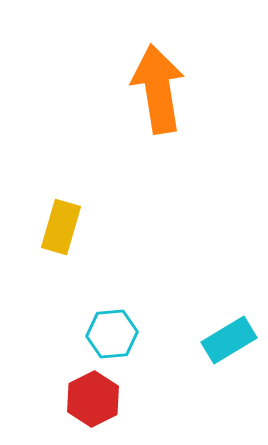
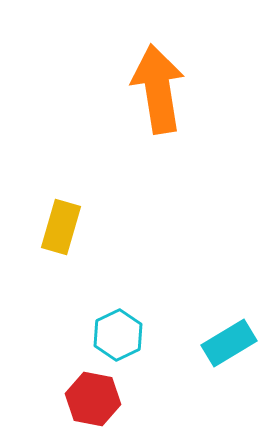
cyan hexagon: moved 6 px right, 1 px down; rotated 21 degrees counterclockwise
cyan rectangle: moved 3 px down
red hexagon: rotated 22 degrees counterclockwise
